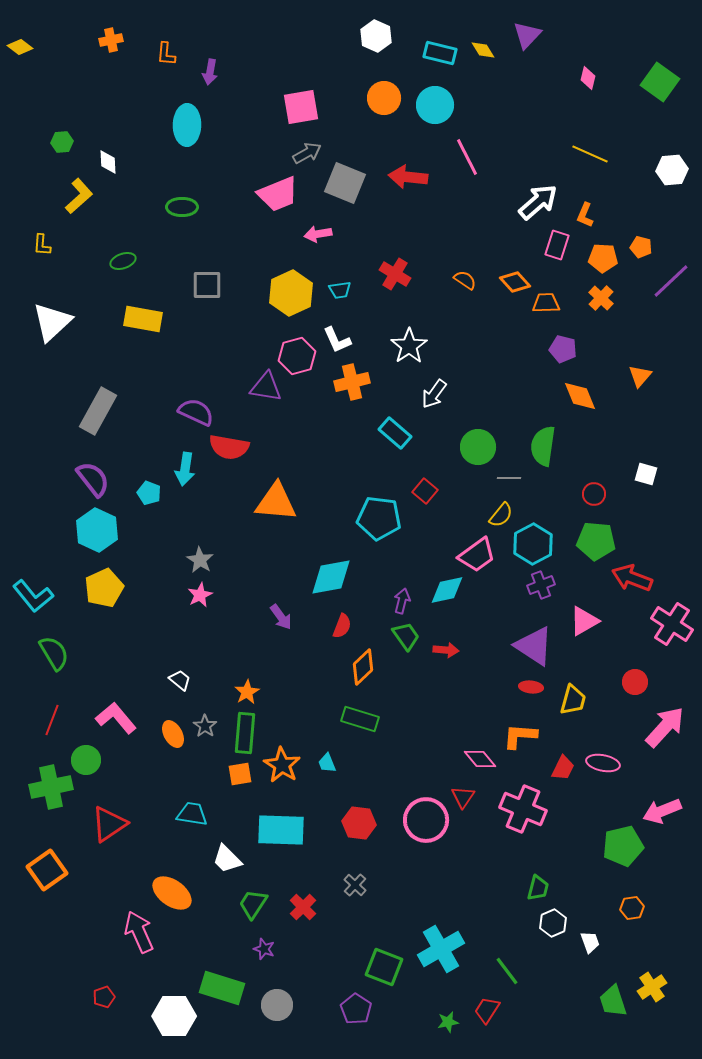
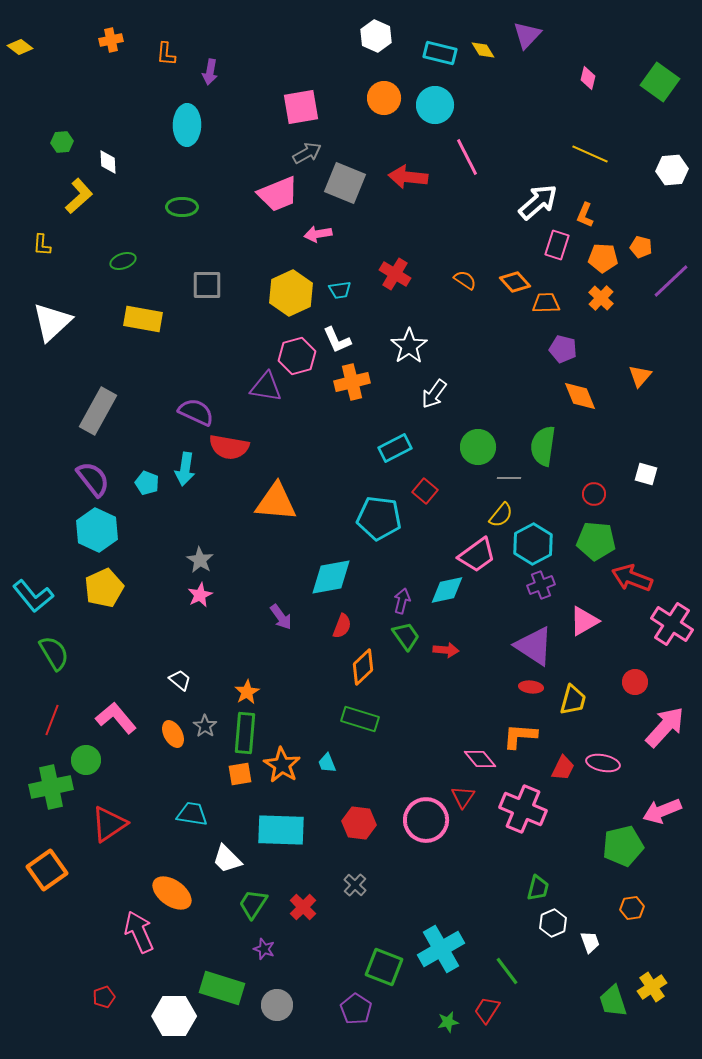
cyan rectangle at (395, 433): moved 15 px down; rotated 68 degrees counterclockwise
cyan pentagon at (149, 493): moved 2 px left, 10 px up
